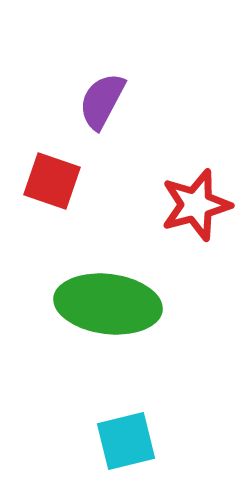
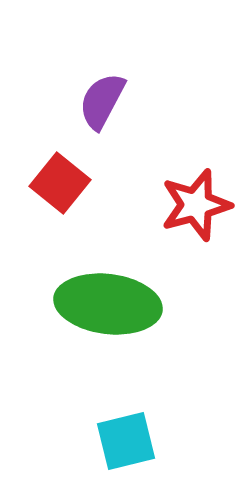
red square: moved 8 px right, 2 px down; rotated 20 degrees clockwise
